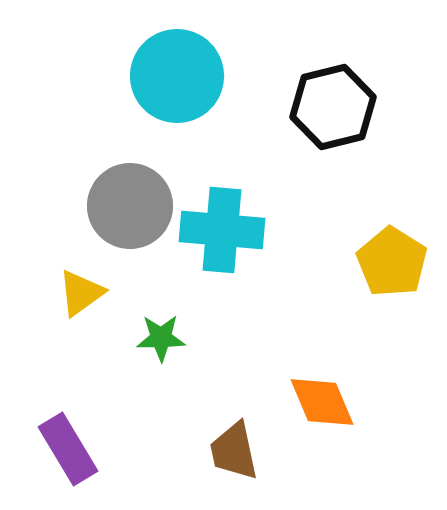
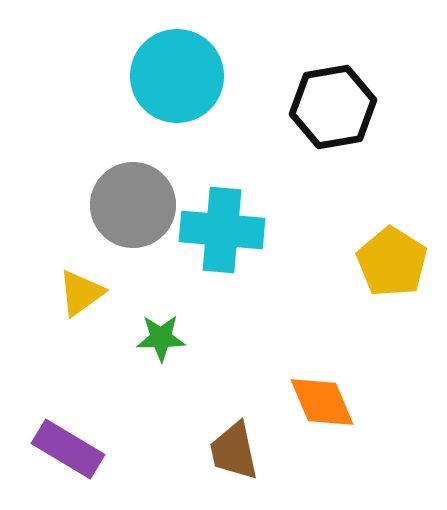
black hexagon: rotated 4 degrees clockwise
gray circle: moved 3 px right, 1 px up
purple rectangle: rotated 28 degrees counterclockwise
